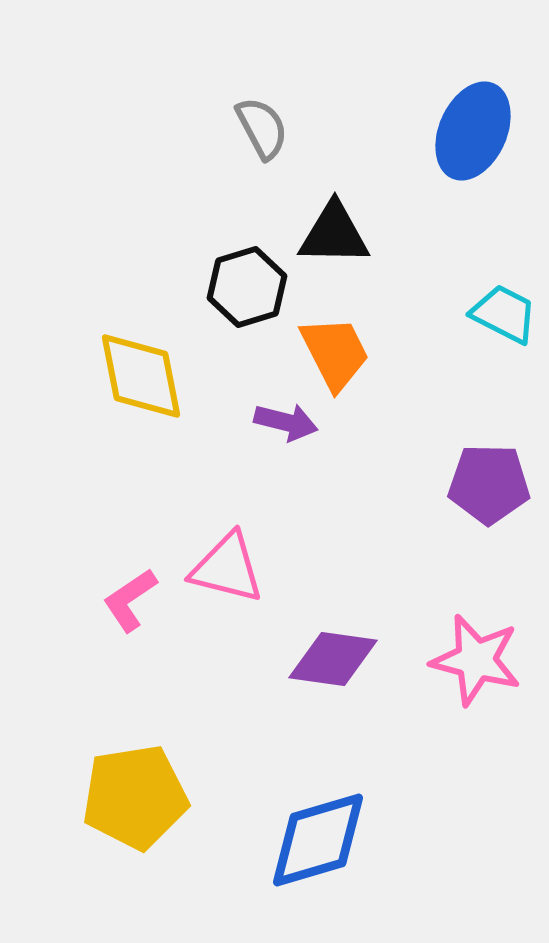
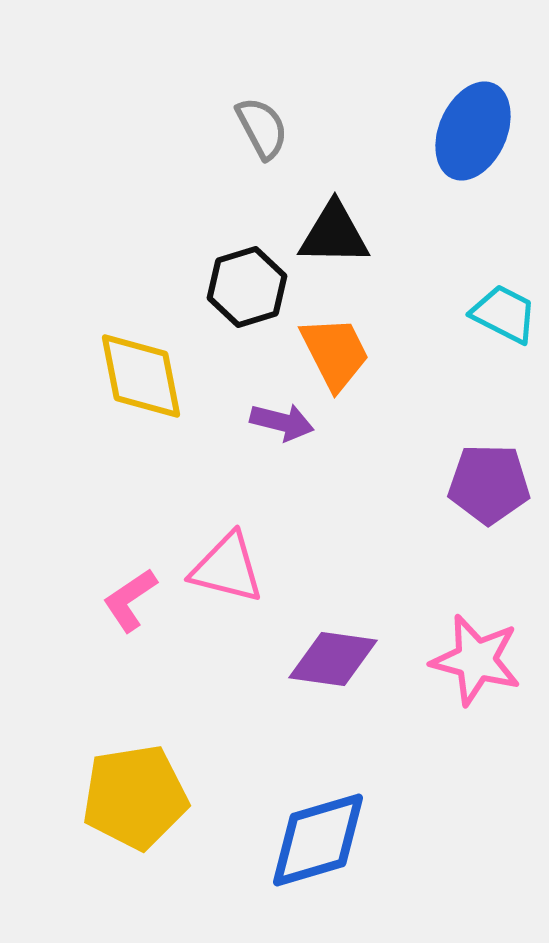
purple arrow: moved 4 px left
